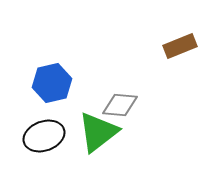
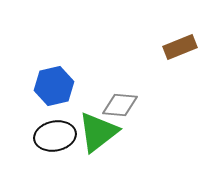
brown rectangle: moved 1 px down
blue hexagon: moved 2 px right, 3 px down
black ellipse: moved 11 px right; rotated 9 degrees clockwise
